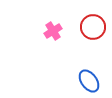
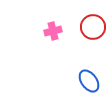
pink cross: rotated 18 degrees clockwise
